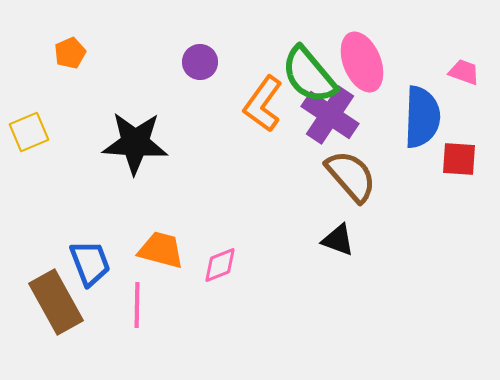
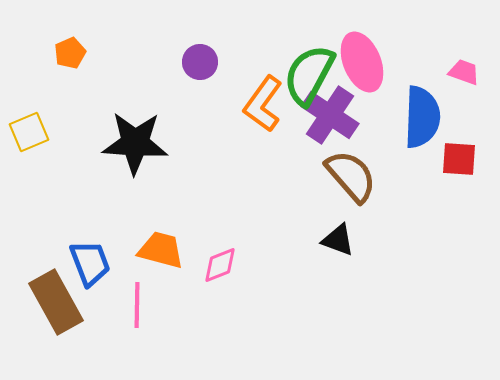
green semicircle: rotated 68 degrees clockwise
